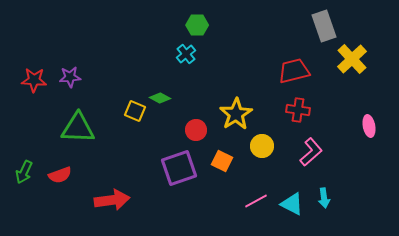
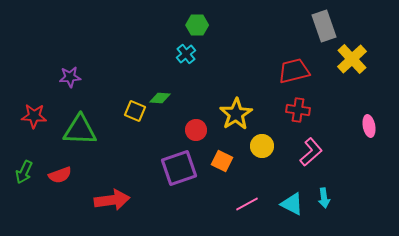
red star: moved 36 px down
green diamond: rotated 25 degrees counterclockwise
green triangle: moved 2 px right, 2 px down
pink line: moved 9 px left, 3 px down
